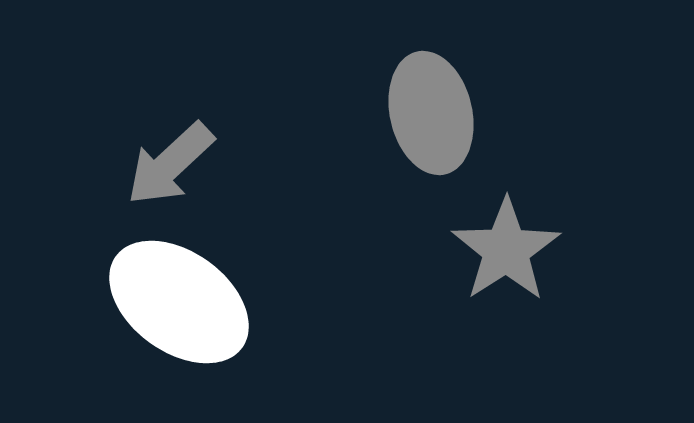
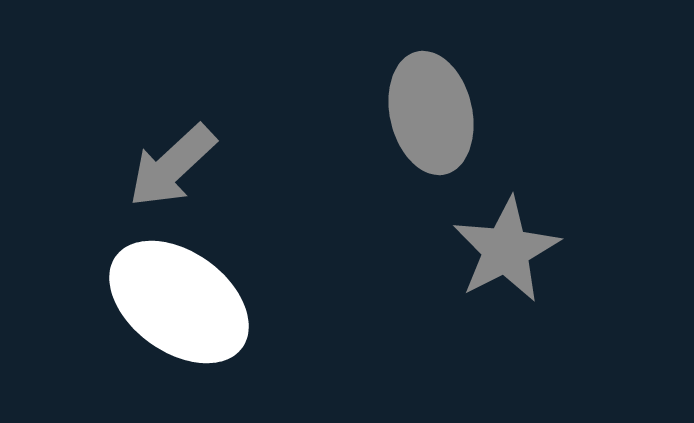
gray arrow: moved 2 px right, 2 px down
gray star: rotated 6 degrees clockwise
